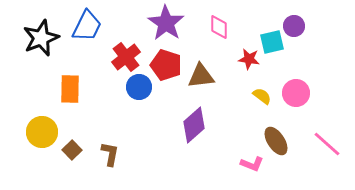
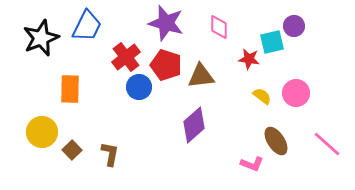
purple star: rotated 18 degrees counterclockwise
